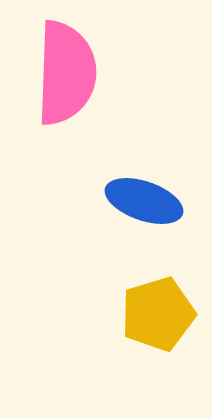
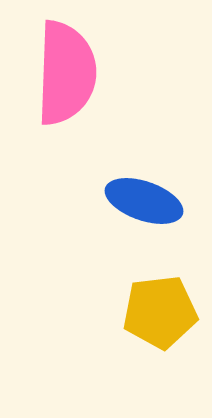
yellow pentagon: moved 2 px right, 2 px up; rotated 10 degrees clockwise
